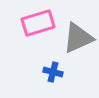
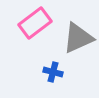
pink rectangle: moved 3 px left; rotated 20 degrees counterclockwise
